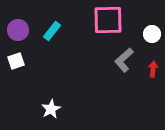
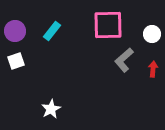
pink square: moved 5 px down
purple circle: moved 3 px left, 1 px down
